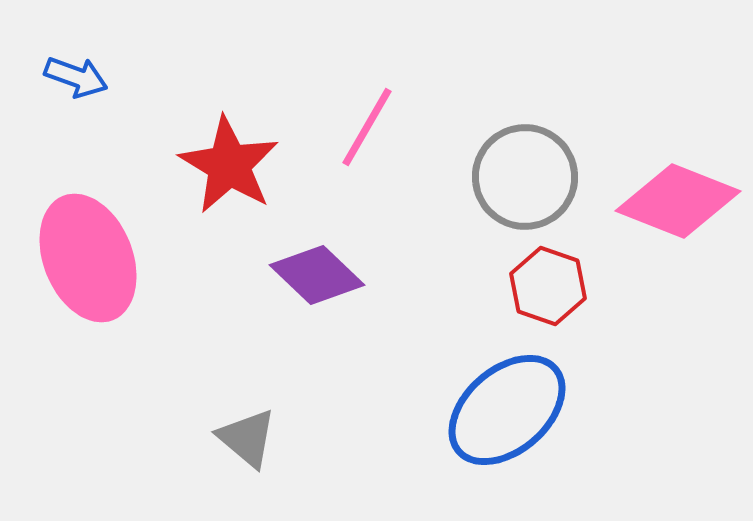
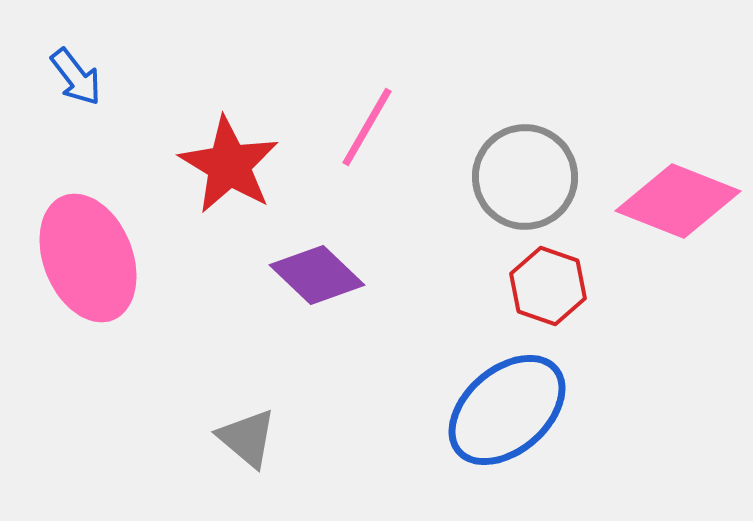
blue arrow: rotated 32 degrees clockwise
